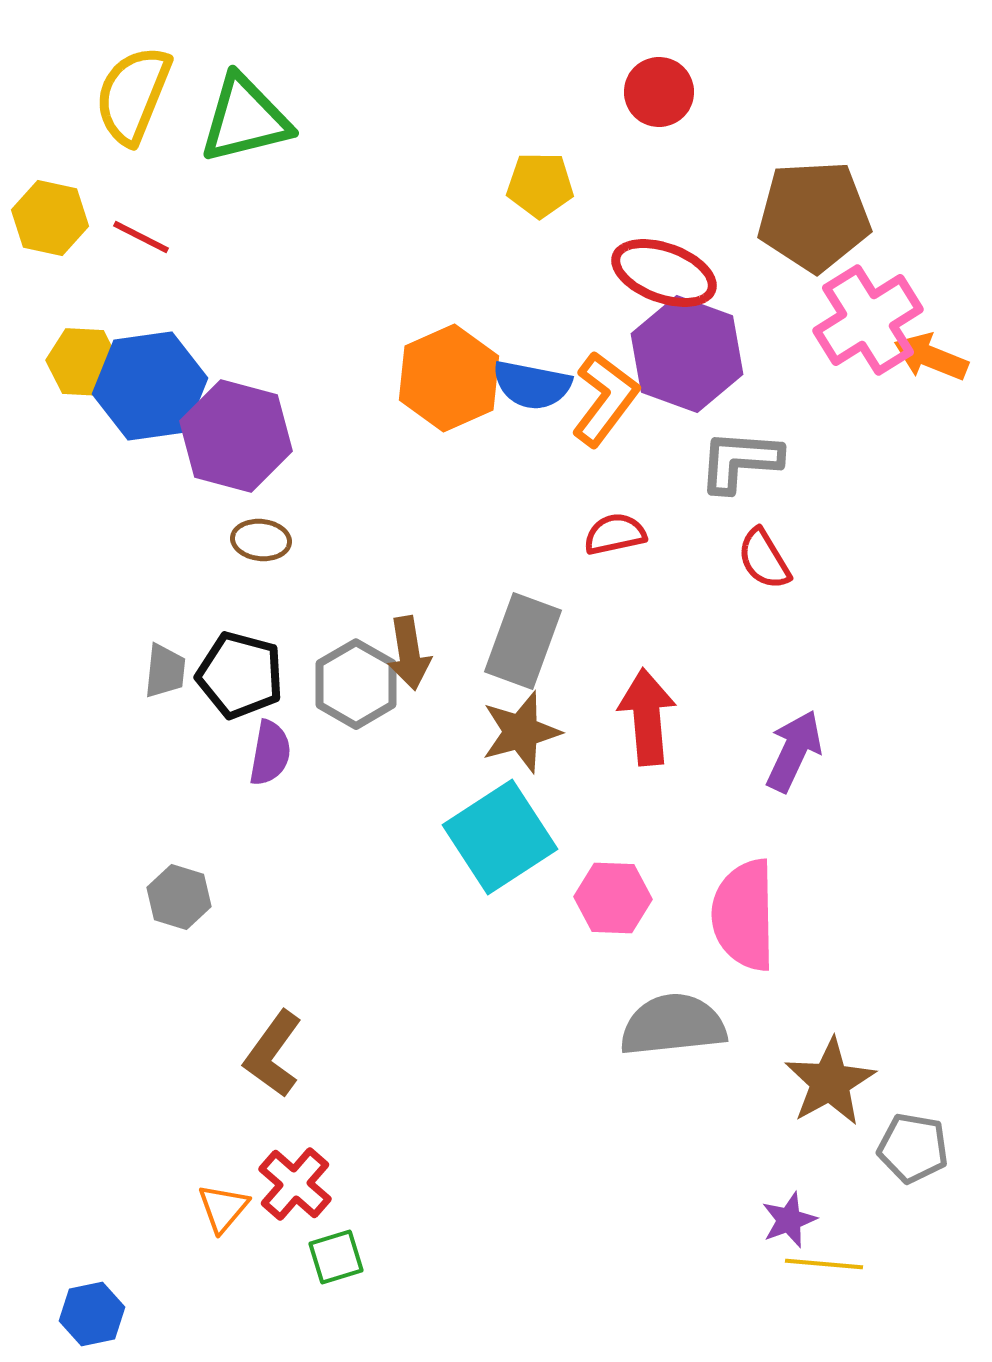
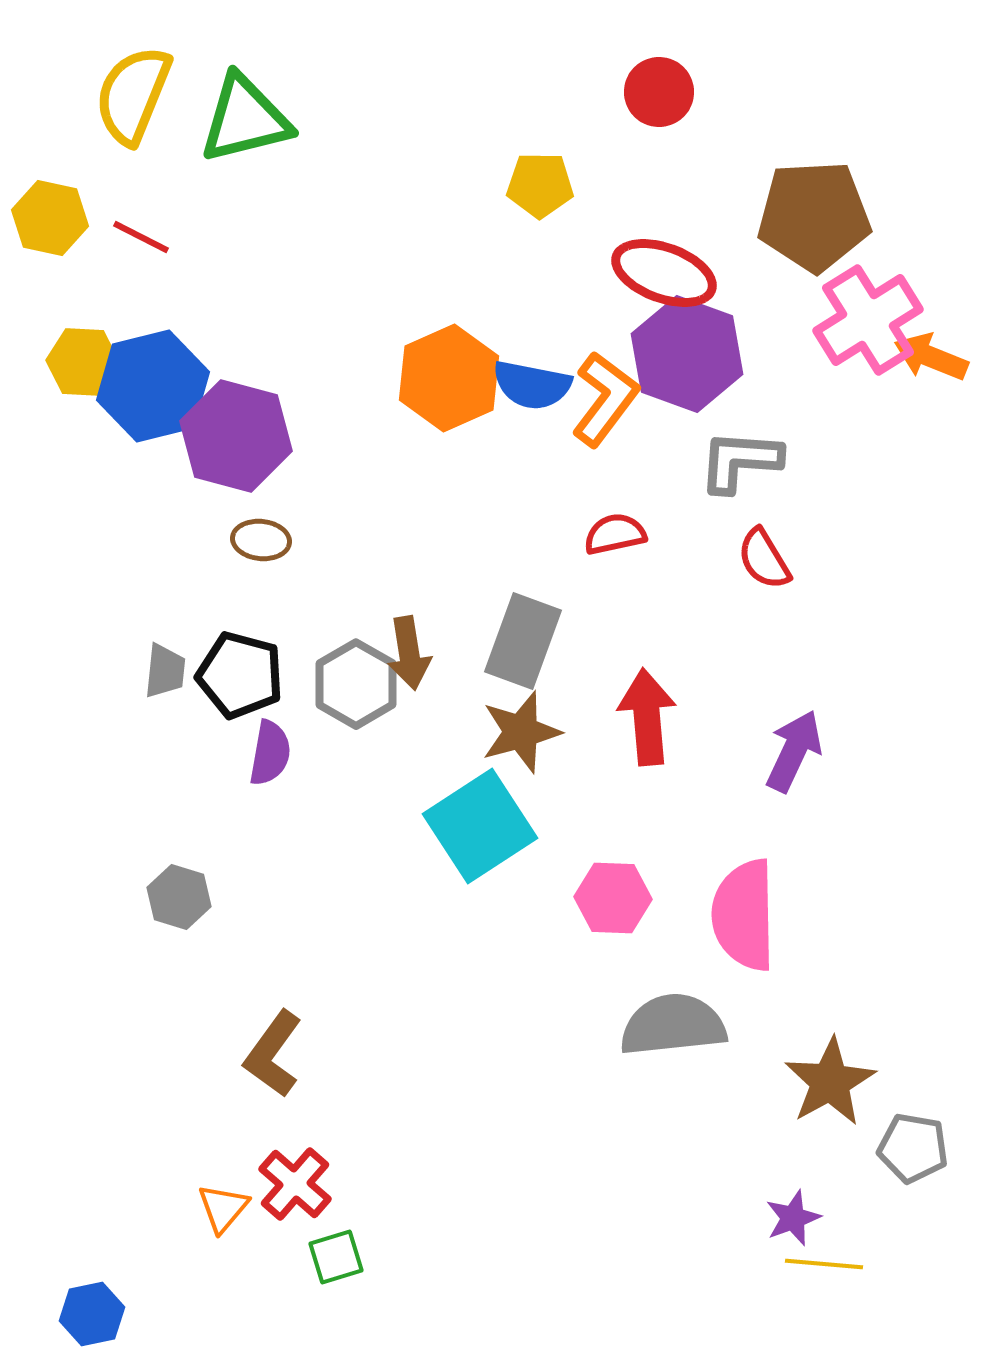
blue hexagon at (150, 386): moved 3 px right; rotated 6 degrees counterclockwise
cyan square at (500, 837): moved 20 px left, 11 px up
purple star at (789, 1220): moved 4 px right, 2 px up
